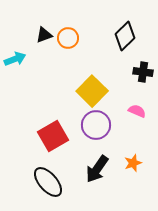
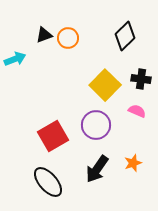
black cross: moved 2 px left, 7 px down
yellow square: moved 13 px right, 6 px up
